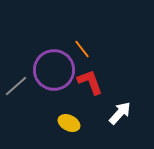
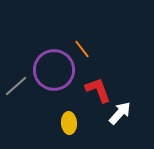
red L-shape: moved 8 px right, 8 px down
yellow ellipse: rotated 60 degrees clockwise
